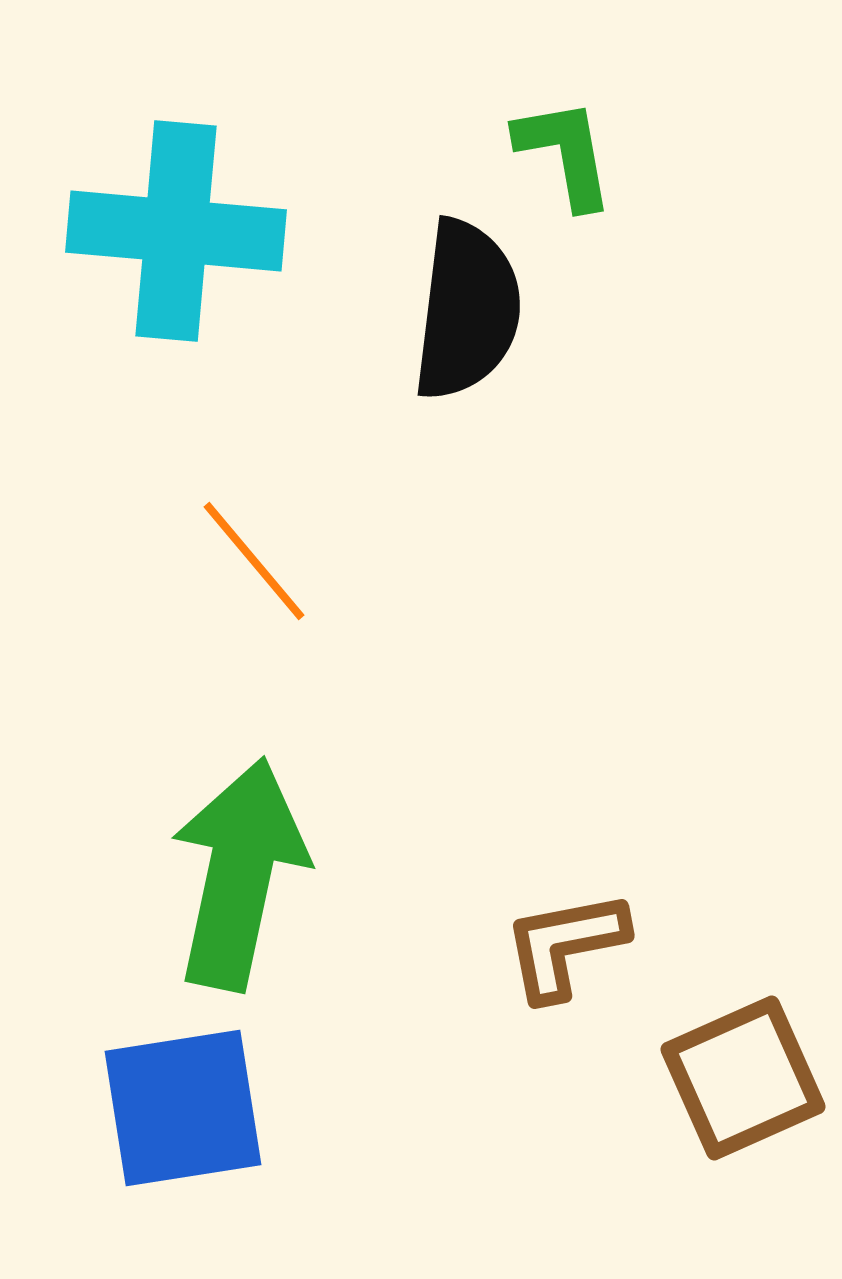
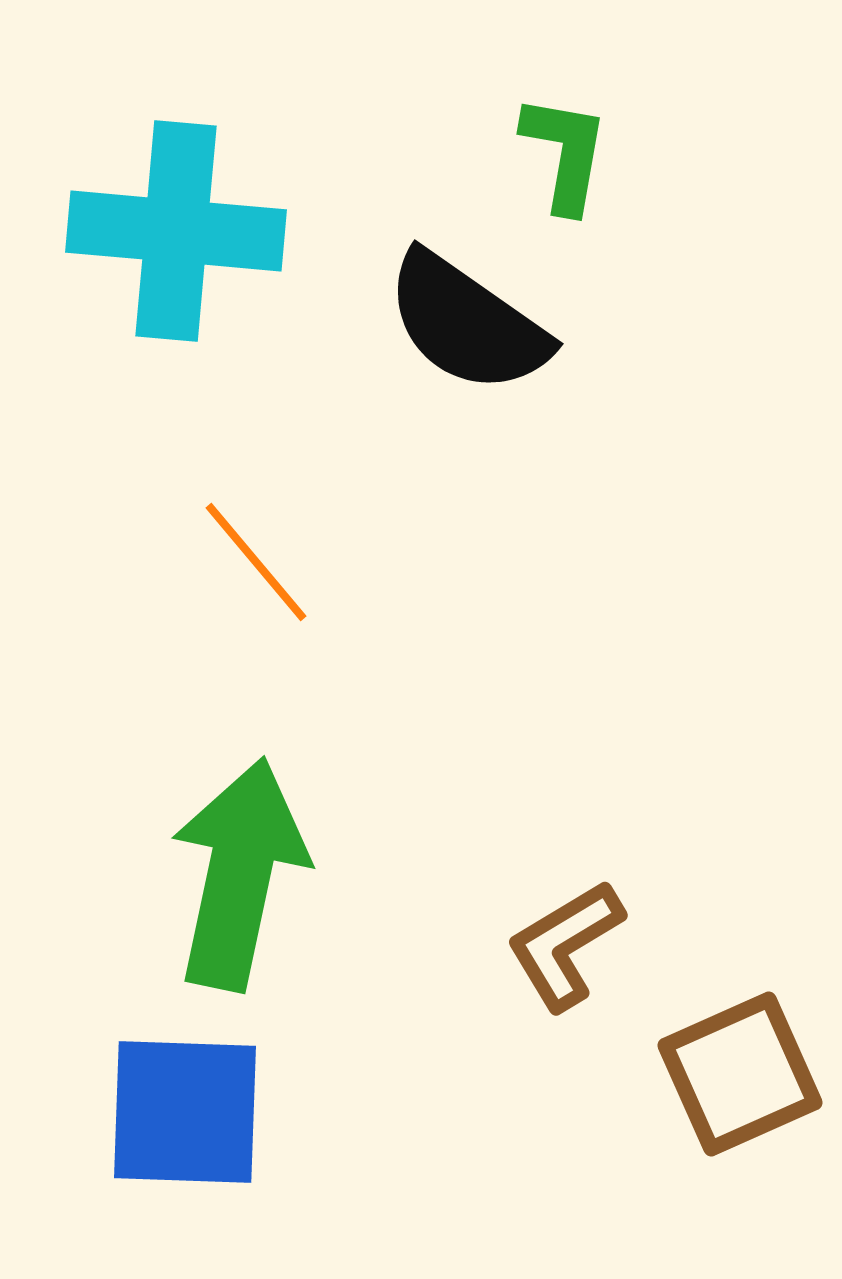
green L-shape: rotated 20 degrees clockwise
black semicircle: moved 13 px down; rotated 118 degrees clockwise
orange line: moved 2 px right, 1 px down
brown L-shape: rotated 20 degrees counterclockwise
brown square: moved 3 px left, 4 px up
blue square: moved 2 px right, 4 px down; rotated 11 degrees clockwise
